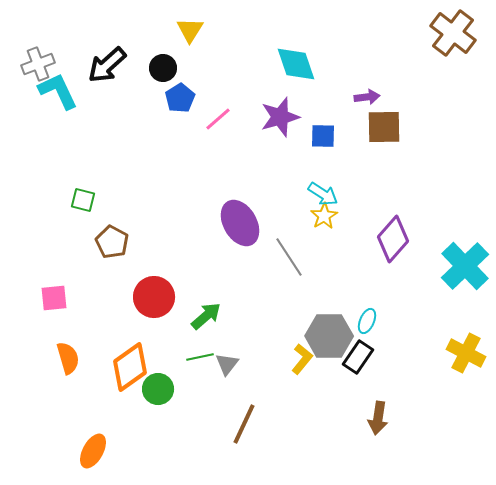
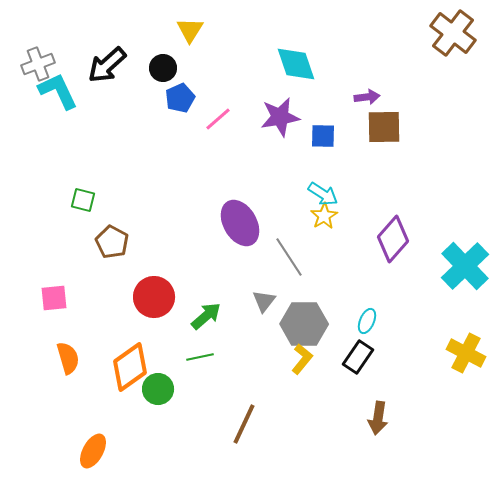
blue pentagon: rotated 8 degrees clockwise
purple star: rotated 6 degrees clockwise
gray hexagon: moved 25 px left, 12 px up
gray triangle: moved 37 px right, 63 px up
